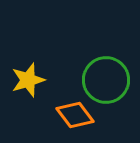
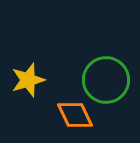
orange diamond: rotated 12 degrees clockwise
